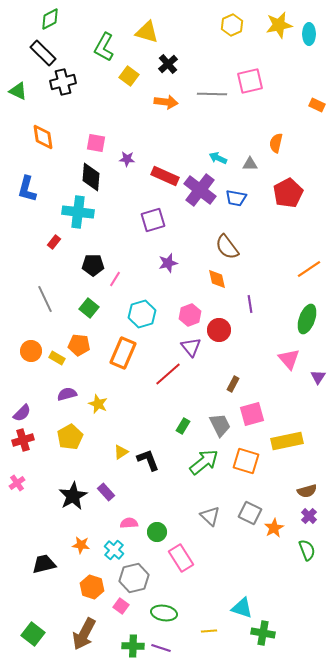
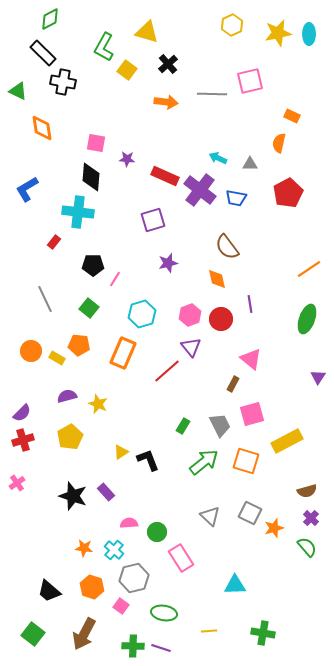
yellow star at (279, 25): moved 1 px left, 8 px down
yellow square at (129, 76): moved 2 px left, 6 px up
black cross at (63, 82): rotated 25 degrees clockwise
orange rectangle at (317, 105): moved 25 px left, 11 px down
orange diamond at (43, 137): moved 1 px left, 9 px up
orange semicircle at (276, 143): moved 3 px right
blue L-shape at (27, 189): rotated 44 degrees clockwise
red circle at (219, 330): moved 2 px right, 11 px up
pink triangle at (289, 359): moved 38 px left; rotated 10 degrees counterclockwise
red line at (168, 374): moved 1 px left, 3 px up
purple semicircle at (67, 394): moved 2 px down
yellow rectangle at (287, 441): rotated 16 degrees counterclockwise
black star at (73, 496): rotated 24 degrees counterclockwise
purple cross at (309, 516): moved 2 px right, 2 px down
orange star at (274, 528): rotated 12 degrees clockwise
orange star at (81, 545): moved 3 px right, 3 px down
green semicircle at (307, 550): moved 3 px up; rotated 20 degrees counterclockwise
black trapezoid at (44, 564): moved 5 px right, 27 px down; rotated 125 degrees counterclockwise
cyan triangle at (242, 608): moved 7 px left, 23 px up; rotated 20 degrees counterclockwise
